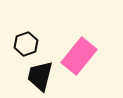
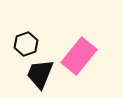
black trapezoid: moved 2 px up; rotated 8 degrees clockwise
